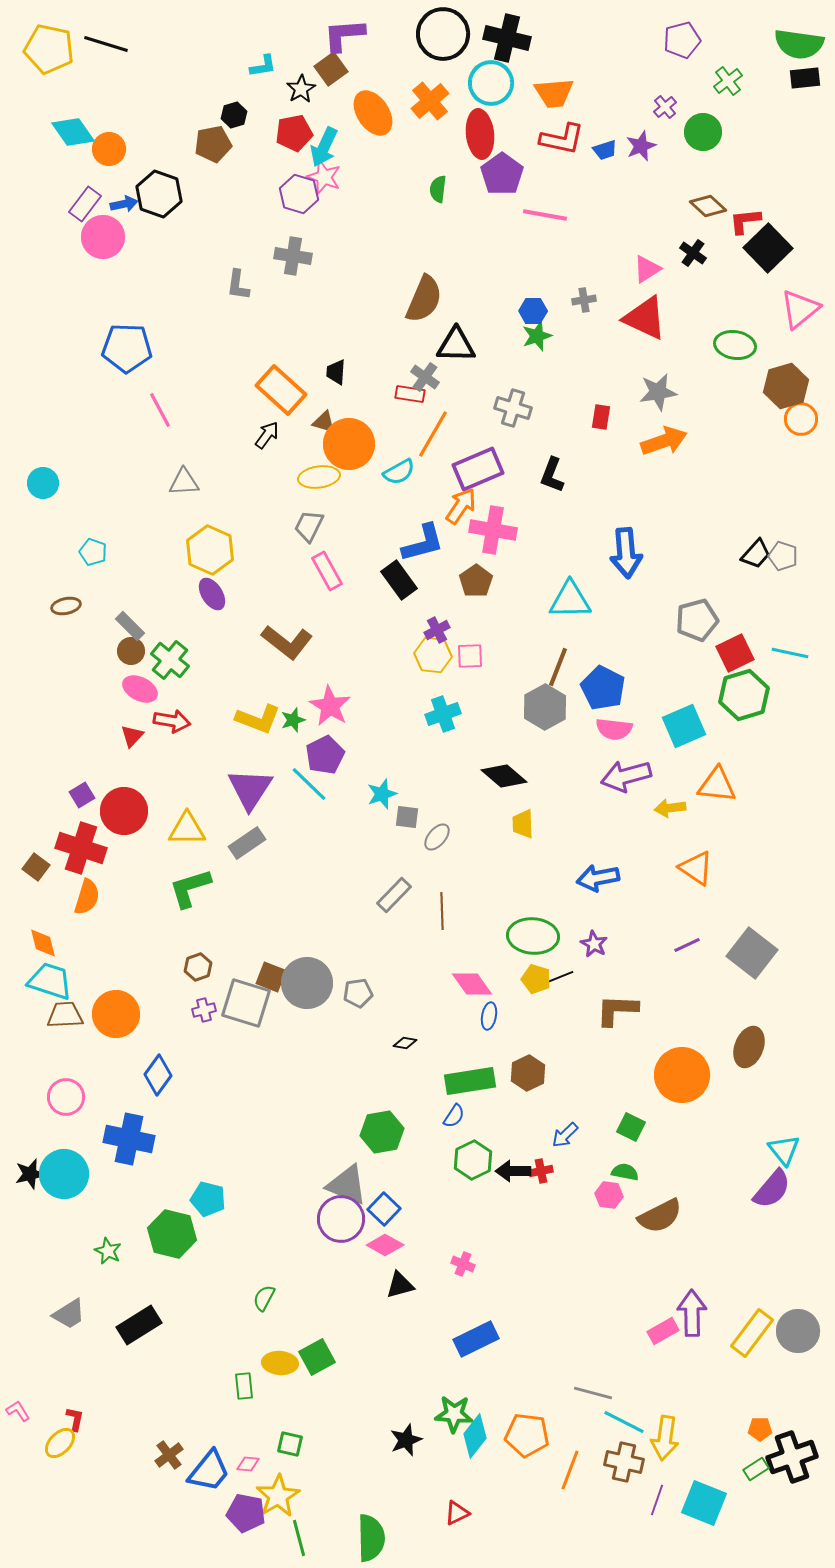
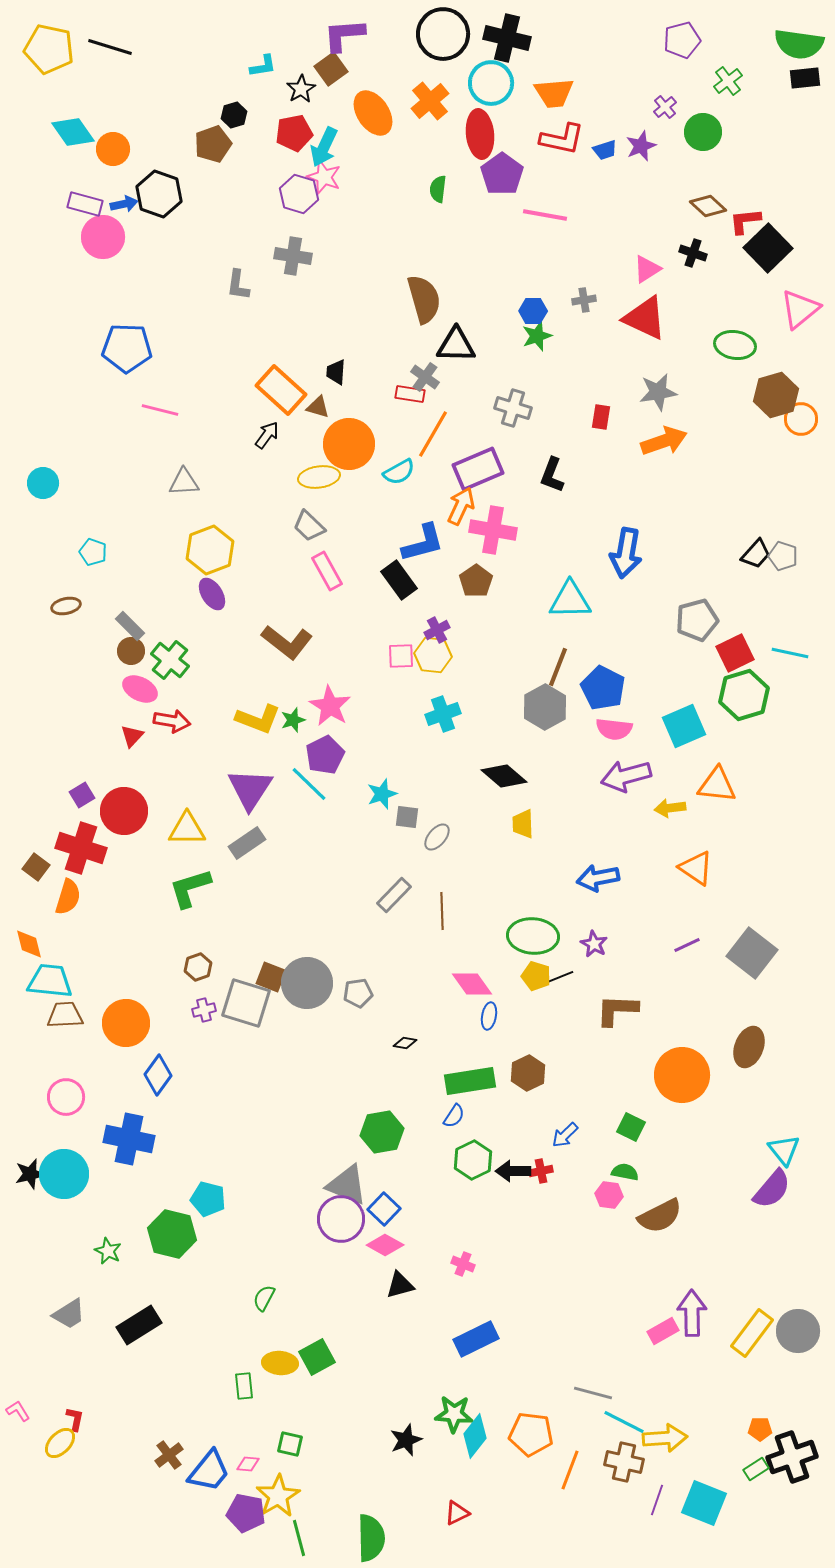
black line at (106, 44): moved 4 px right, 3 px down
brown pentagon at (213, 144): rotated 9 degrees counterclockwise
orange circle at (109, 149): moved 4 px right
purple rectangle at (85, 204): rotated 68 degrees clockwise
black cross at (693, 253): rotated 16 degrees counterclockwise
brown semicircle at (424, 299): rotated 39 degrees counterclockwise
brown hexagon at (786, 386): moved 10 px left, 9 px down
pink line at (160, 410): rotated 48 degrees counterclockwise
brown triangle at (324, 422): moved 6 px left, 15 px up
orange arrow at (461, 506): rotated 9 degrees counterclockwise
gray trapezoid at (309, 526): rotated 72 degrees counterclockwise
yellow hexagon at (210, 550): rotated 15 degrees clockwise
blue arrow at (626, 553): rotated 15 degrees clockwise
pink square at (470, 656): moved 69 px left
orange semicircle at (87, 897): moved 19 px left
orange diamond at (43, 943): moved 14 px left, 1 px down
yellow pentagon at (536, 979): moved 3 px up
cyan trapezoid at (50, 981): rotated 12 degrees counterclockwise
orange circle at (116, 1014): moved 10 px right, 9 px down
orange pentagon at (527, 1435): moved 4 px right, 1 px up
yellow arrow at (665, 1438): rotated 102 degrees counterclockwise
